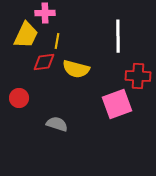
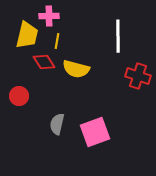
pink cross: moved 4 px right, 3 px down
yellow trapezoid: moved 1 px right; rotated 12 degrees counterclockwise
red diamond: rotated 65 degrees clockwise
red cross: rotated 15 degrees clockwise
red circle: moved 2 px up
pink square: moved 22 px left, 28 px down
gray semicircle: rotated 95 degrees counterclockwise
